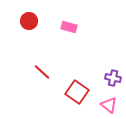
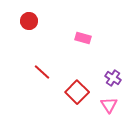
pink rectangle: moved 14 px right, 11 px down
purple cross: rotated 21 degrees clockwise
red square: rotated 10 degrees clockwise
pink triangle: rotated 18 degrees clockwise
